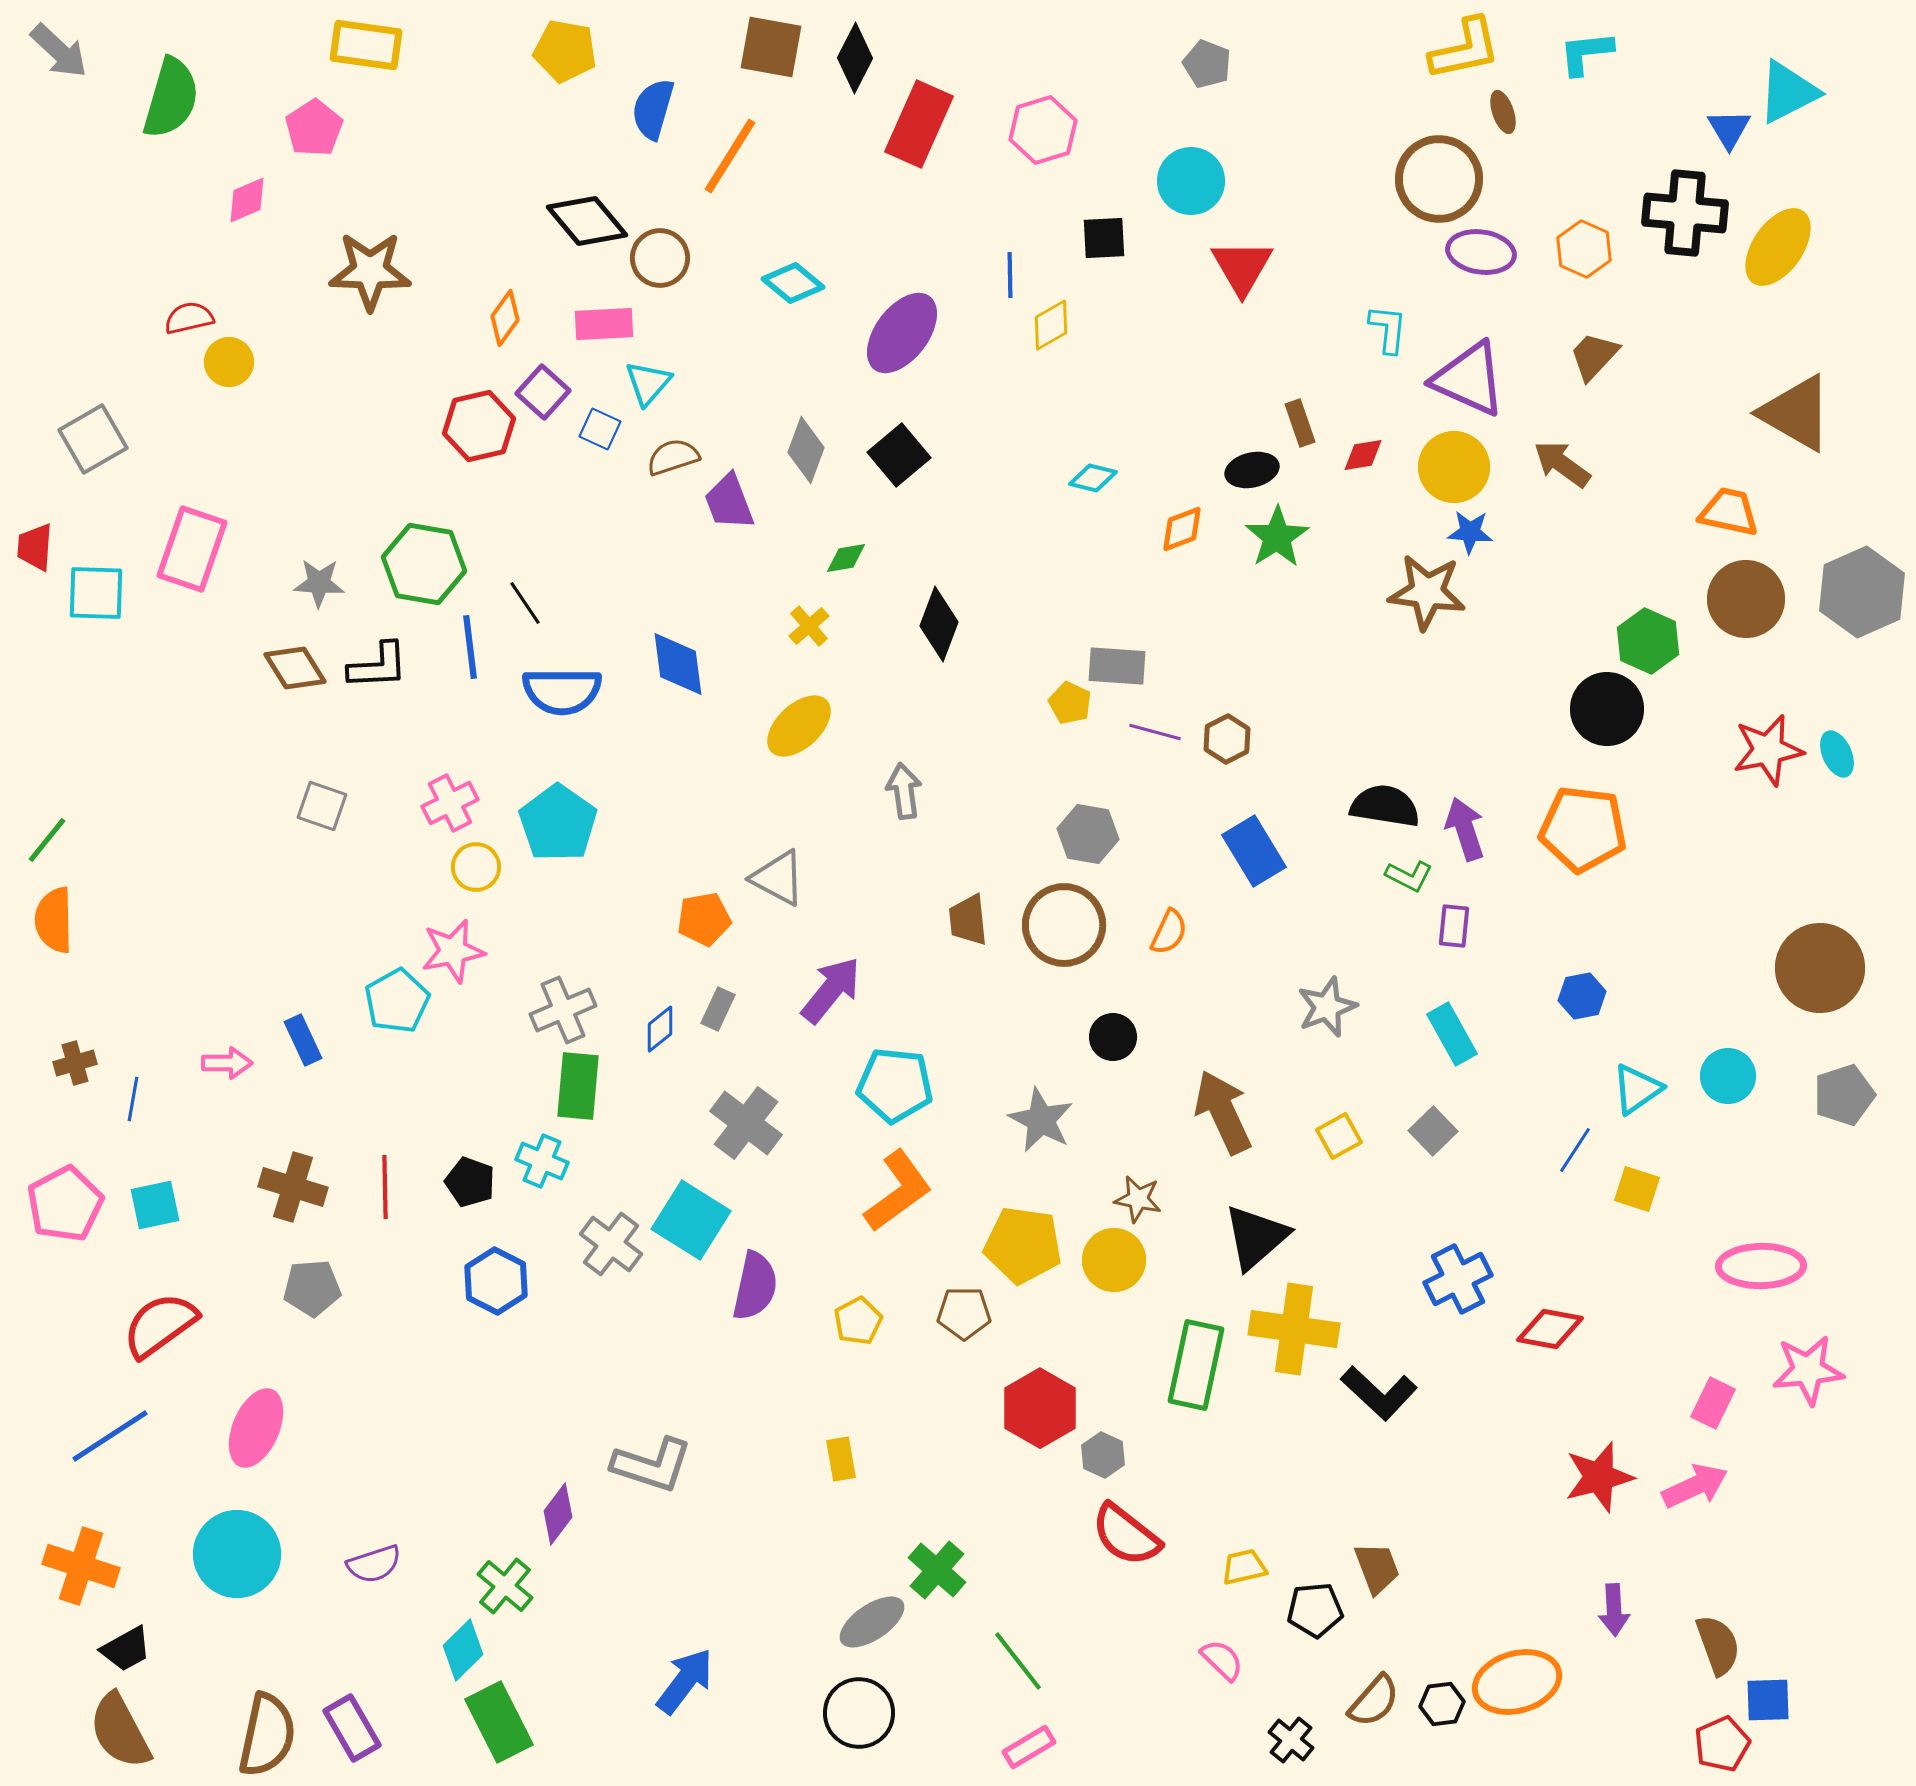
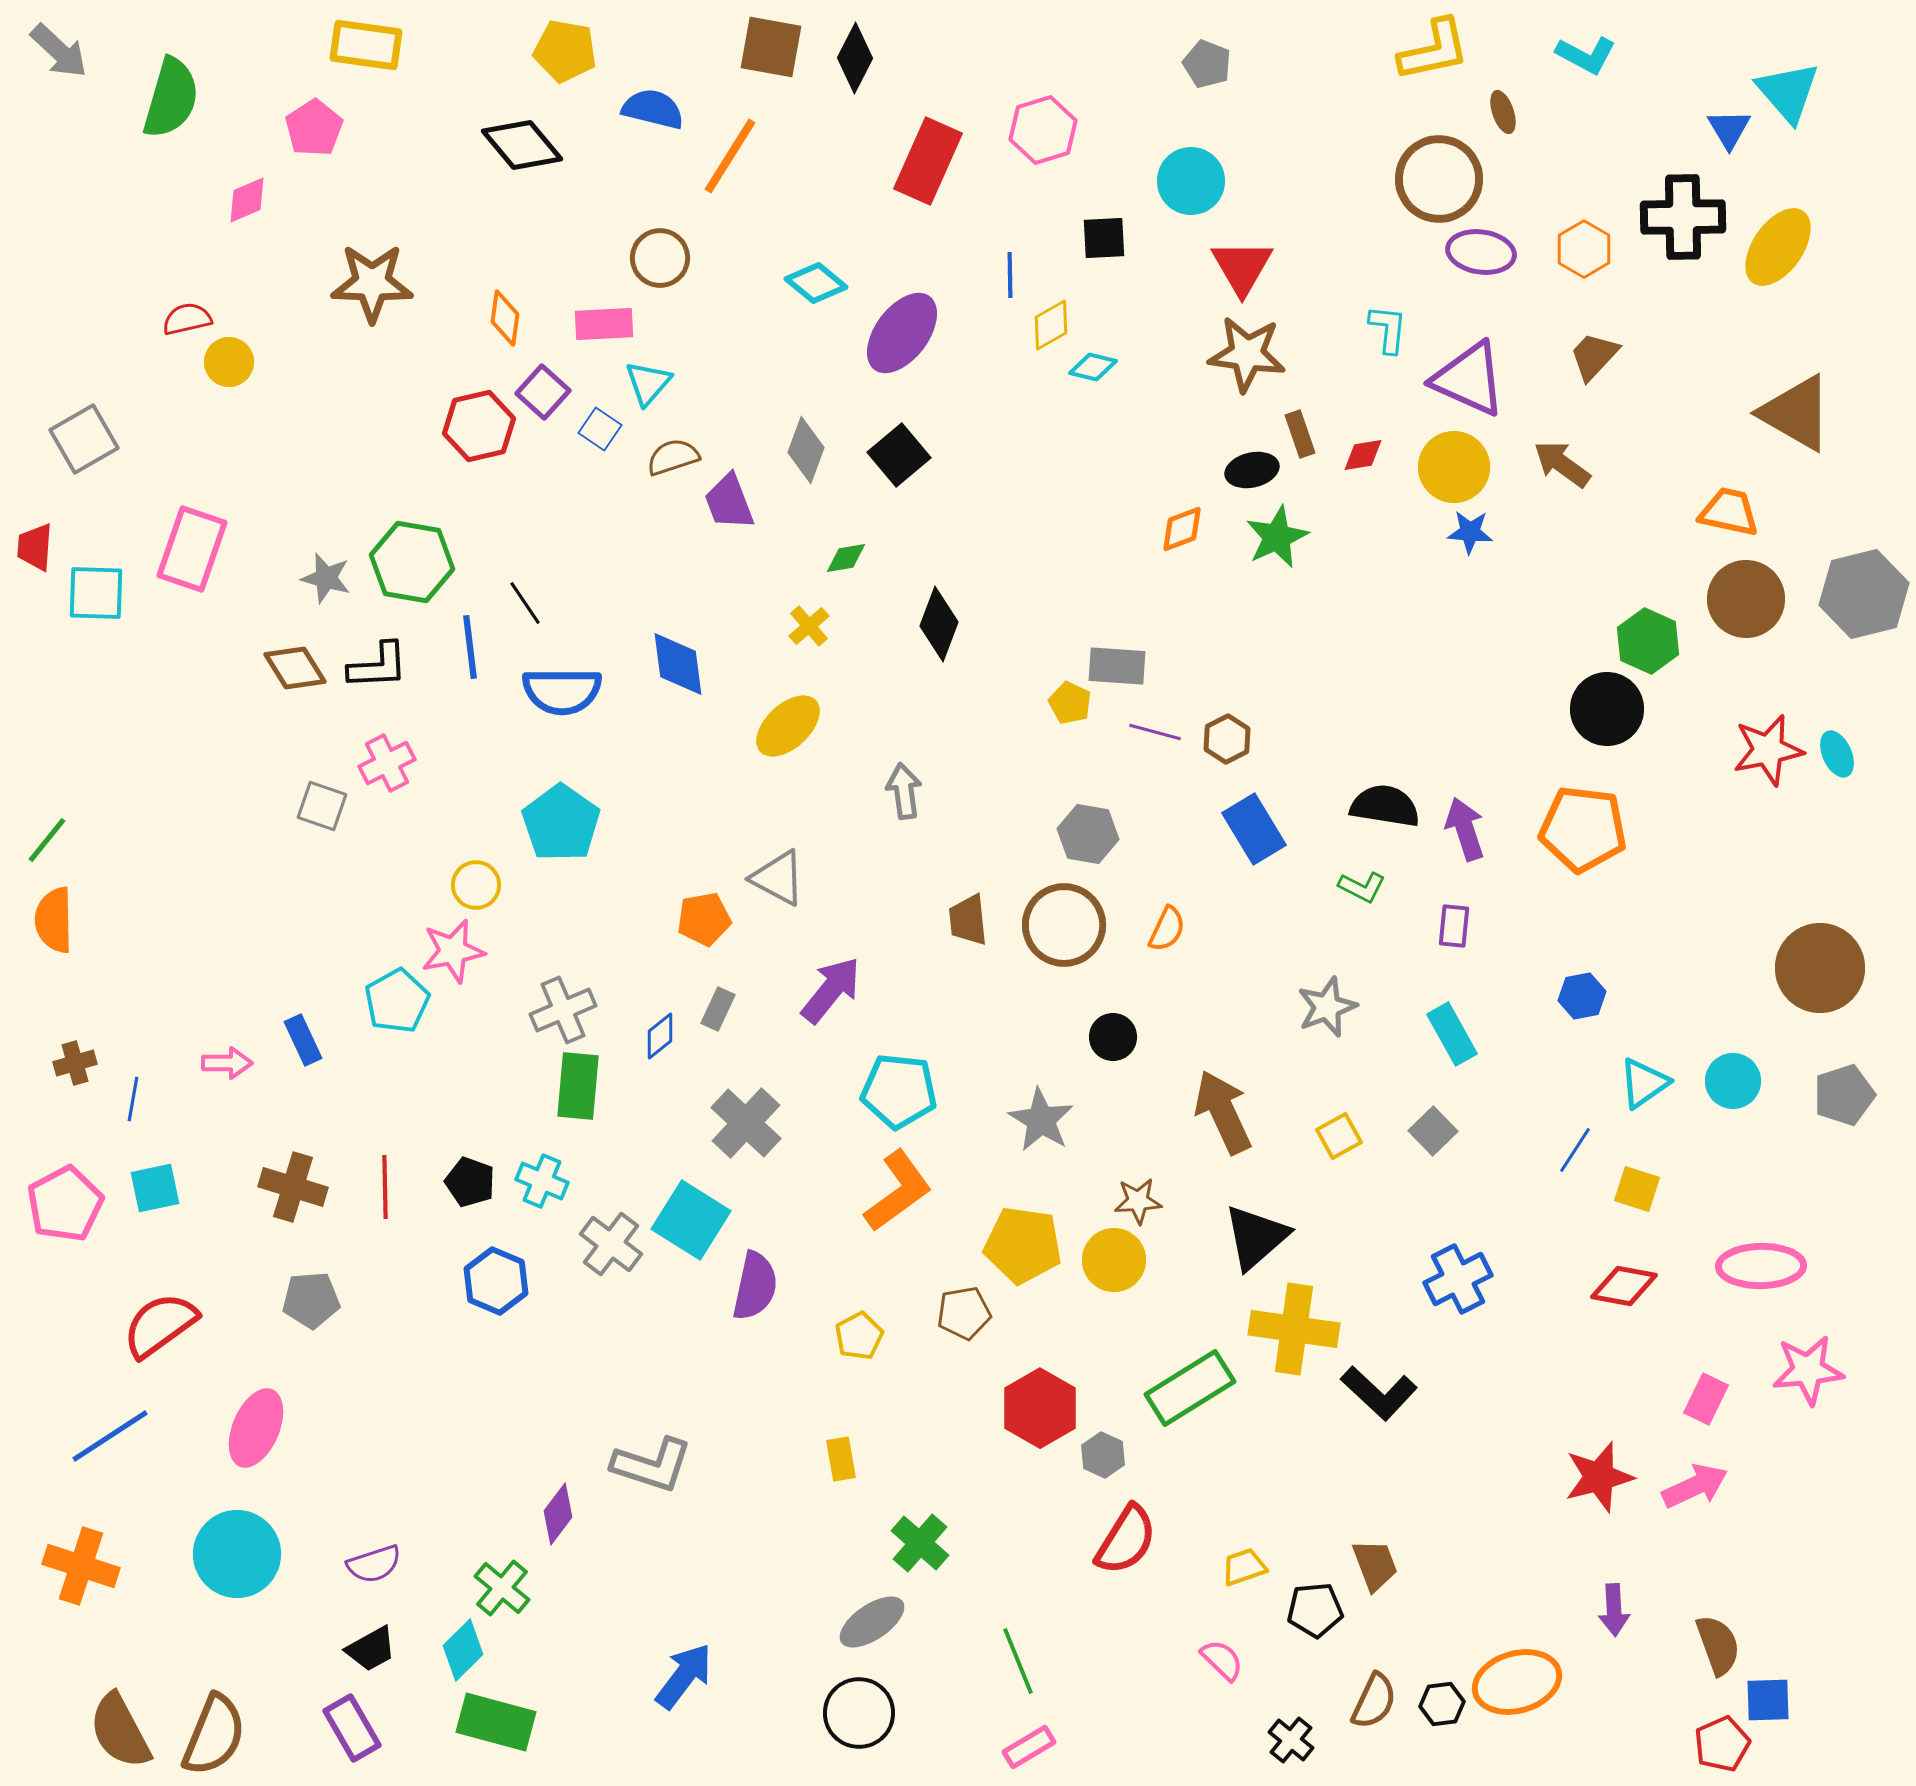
yellow L-shape at (1465, 49): moved 31 px left, 1 px down
cyan L-shape at (1586, 53): moved 2 px down; rotated 146 degrees counterclockwise
cyan triangle at (1788, 92): rotated 44 degrees counterclockwise
blue semicircle at (653, 109): rotated 88 degrees clockwise
red rectangle at (919, 124): moved 9 px right, 37 px down
black cross at (1685, 213): moved 2 px left, 4 px down; rotated 6 degrees counterclockwise
black diamond at (587, 221): moved 65 px left, 76 px up
orange hexagon at (1584, 249): rotated 6 degrees clockwise
brown star at (370, 271): moved 2 px right, 12 px down
cyan diamond at (793, 283): moved 23 px right
red semicircle at (189, 318): moved 2 px left, 1 px down
orange diamond at (505, 318): rotated 28 degrees counterclockwise
brown rectangle at (1300, 423): moved 11 px down
blue square at (600, 429): rotated 9 degrees clockwise
gray square at (93, 439): moved 9 px left
cyan diamond at (1093, 478): moved 111 px up
green star at (1277, 537): rotated 8 degrees clockwise
green hexagon at (424, 564): moved 12 px left, 2 px up
gray star at (319, 583): moved 7 px right, 5 px up; rotated 12 degrees clockwise
brown star at (1427, 592): moved 180 px left, 238 px up
gray hexagon at (1862, 592): moved 2 px right, 2 px down; rotated 10 degrees clockwise
yellow ellipse at (799, 726): moved 11 px left
pink cross at (450, 803): moved 63 px left, 40 px up
cyan pentagon at (558, 823): moved 3 px right
blue rectangle at (1254, 851): moved 22 px up
yellow circle at (476, 867): moved 18 px down
green L-shape at (1409, 876): moved 47 px left, 11 px down
orange semicircle at (1169, 932): moved 2 px left, 3 px up
blue diamond at (660, 1029): moved 7 px down
cyan circle at (1728, 1076): moved 5 px right, 5 px down
cyan pentagon at (895, 1085): moved 4 px right, 6 px down
cyan triangle at (1637, 1089): moved 7 px right, 6 px up
gray star at (1041, 1120): rotated 4 degrees clockwise
gray cross at (746, 1123): rotated 6 degrees clockwise
cyan cross at (542, 1161): moved 20 px down
brown star at (1138, 1199): moved 2 px down; rotated 15 degrees counterclockwise
cyan square at (155, 1205): moved 17 px up
blue hexagon at (496, 1281): rotated 4 degrees counterclockwise
gray pentagon at (312, 1288): moved 1 px left, 12 px down
brown pentagon at (964, 1313): rotated 10 degrees counterclockwise
yellow pentagon at (858, 1321): moved 1 px right, 15 px down
red diamond at (1550, 1329): moved 74 px right, 43 px up
green rectangle at (1196, 1365): moved 6 px left, 23 px down; rotated 46 degrees clockwise
pink rectangle at (1713, 1403): moved 7 px left, 4 px up
red semicircle at (1126, 1535): moved 5 px down; rotated 96 degrees counterclockwise
yellow trapezoid at (1244, 1567): rotated 6 degrees counterclockwise
brown trapezoid at (1377, 1568): moved 2 px left, 3 px up
green cross at (937, 1570): moved 17 px left, 27 px up
green cross at (505, 1586): moved 3 px left, 2 px down
black trapezoid at (126, 1649): moved 245 px right
green line at (1018, 1661): rotated 16 degrees clockwise
blue arrow at (685, 1681): moved 1 px left, 5 px up
brown semicircle at (1374, 1701): rotated 16 degrees counterclockwise
green rectangle at (499, 1722): moved 3 px left; rotated 48 degrees counterclockwise
brown semicircle at (267, 1735): moved 53 px left; rotated 10 degrees clockwise
